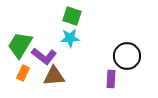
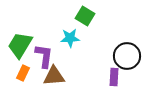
green square: moved 13 px right; rotated 12 degrees clockwise
purple L-shape: rotated 120 degrees counterclockwise
purple rectangle: moved 3 px right, 2 px up
